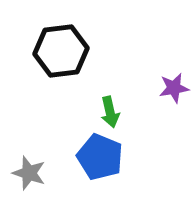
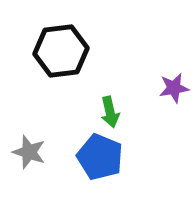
gray star: moved 21 px up
